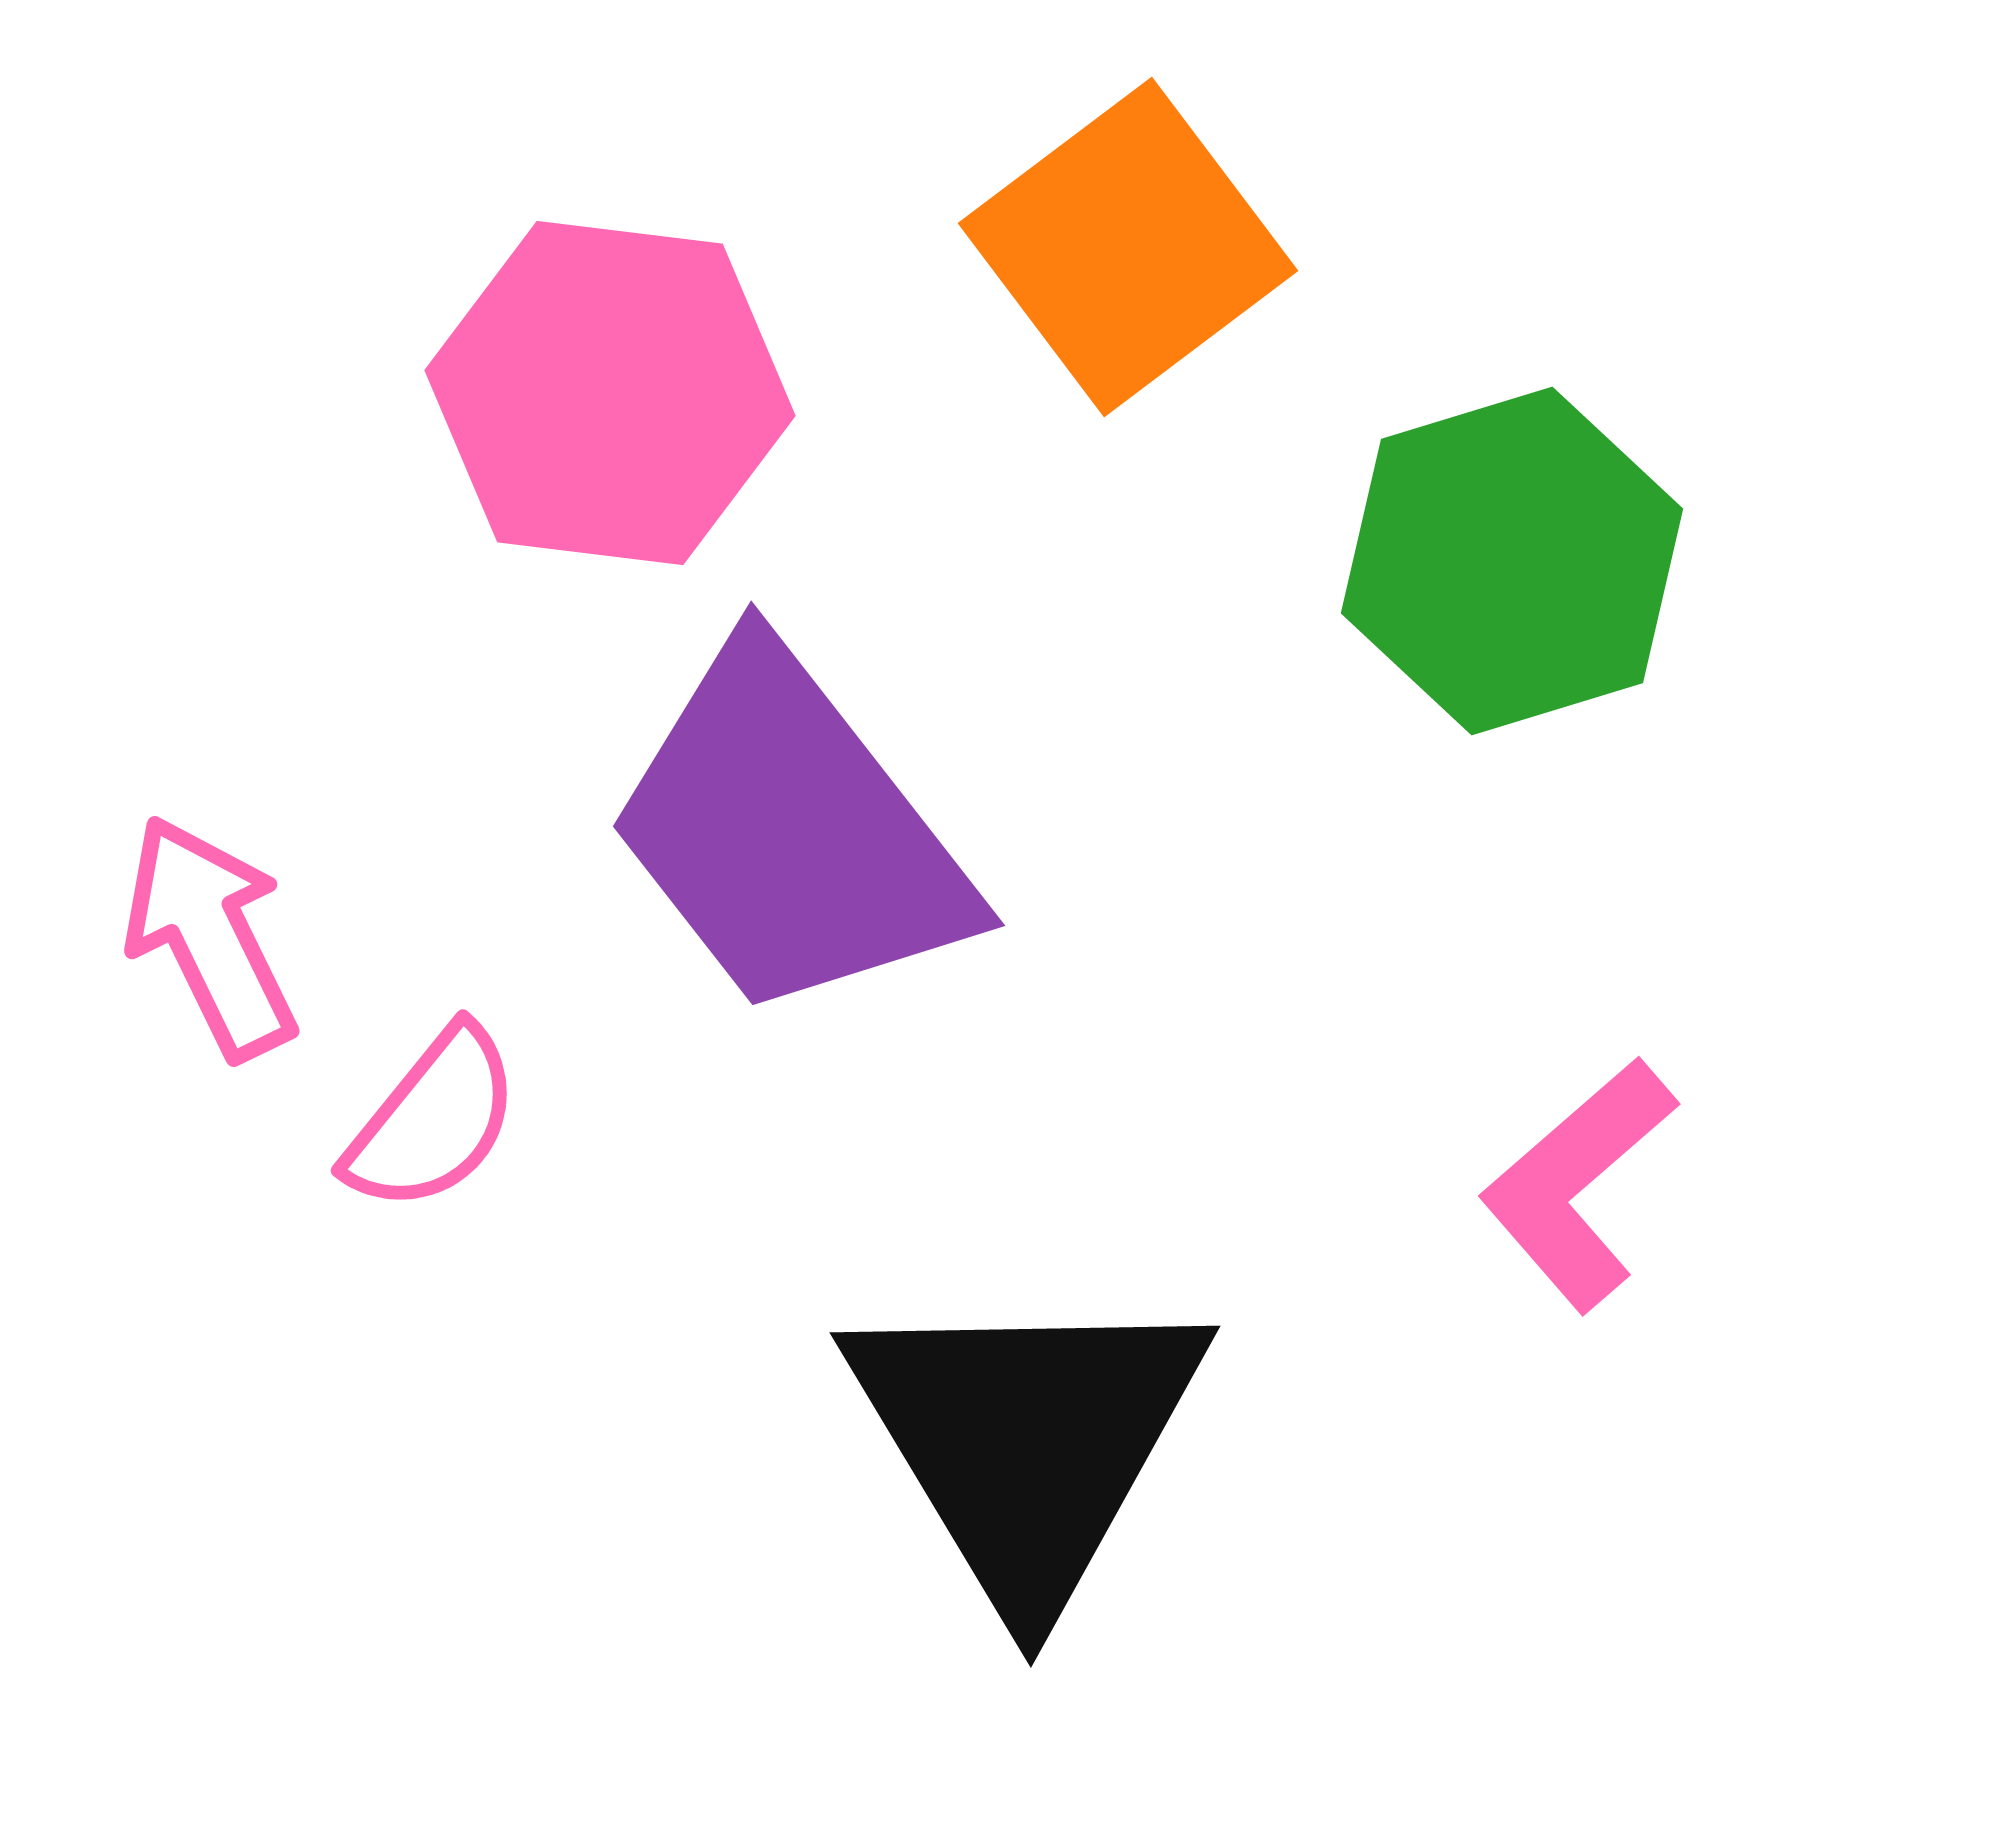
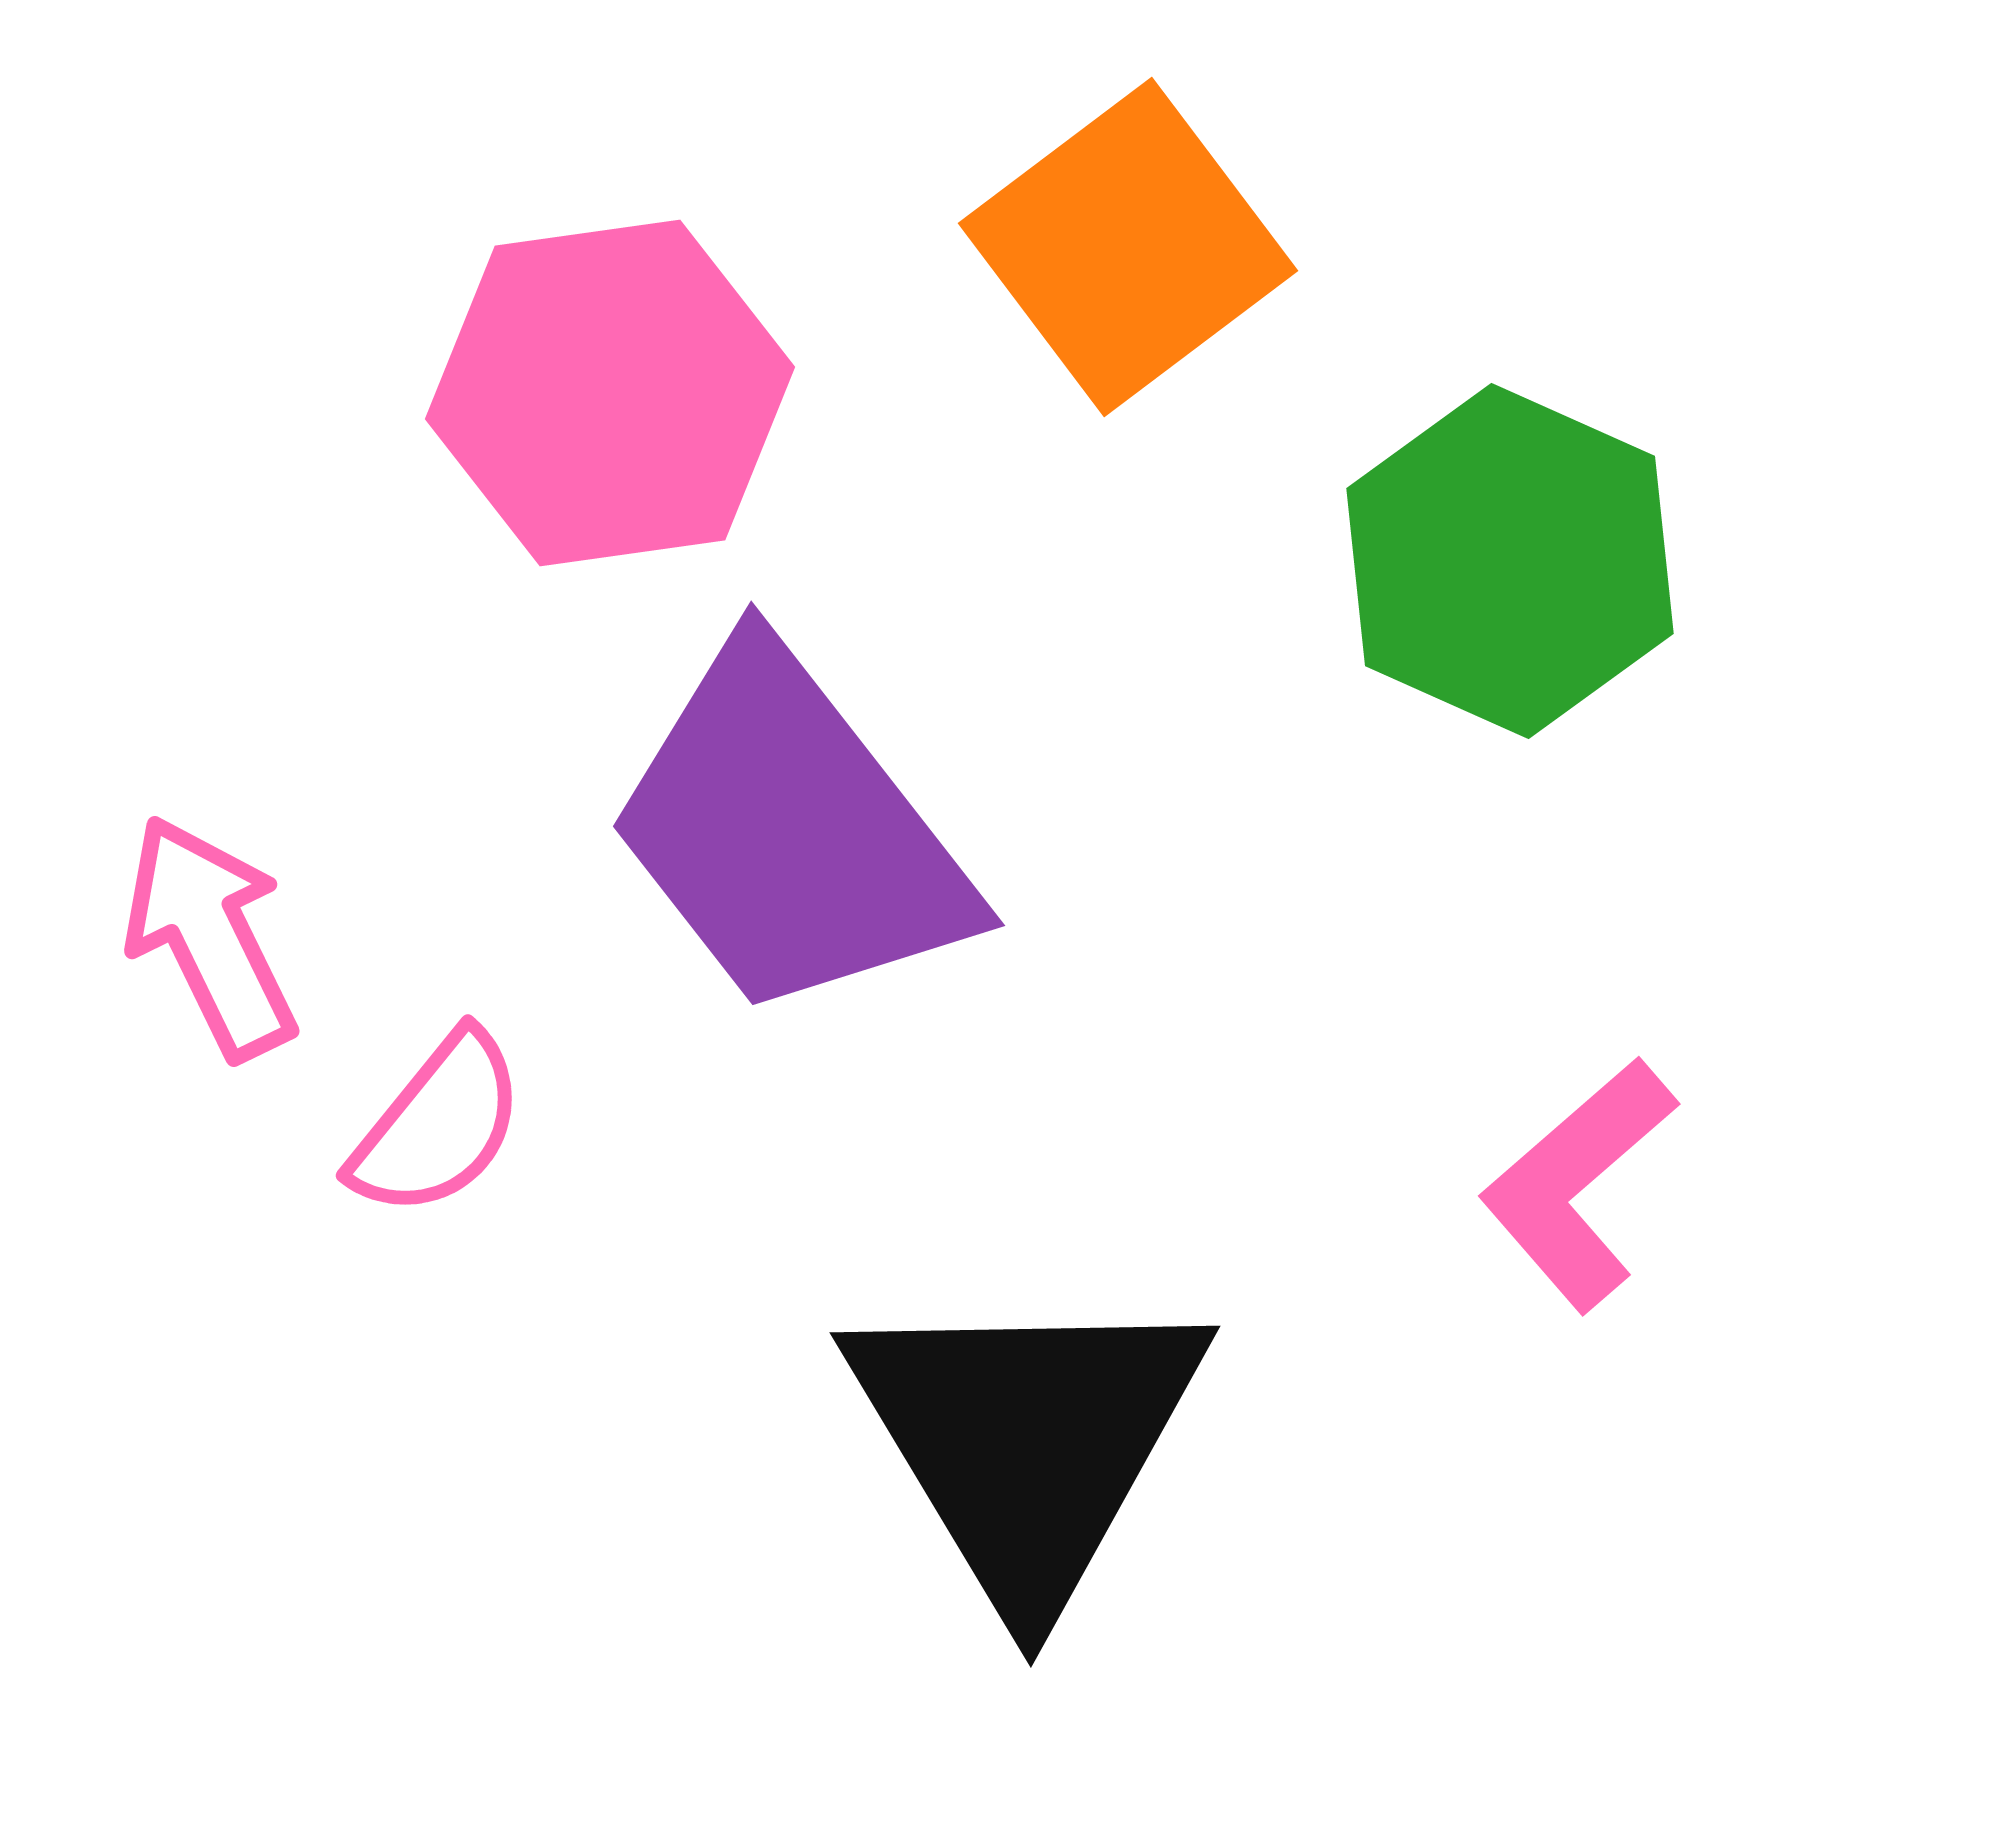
pink hexagon: rotated 15 degrees counterclockwise
green hexagon: moved 2 px left; rotated 19 degrees counterclockwise
pink semicircle: moved 5 px right, 5 px down
